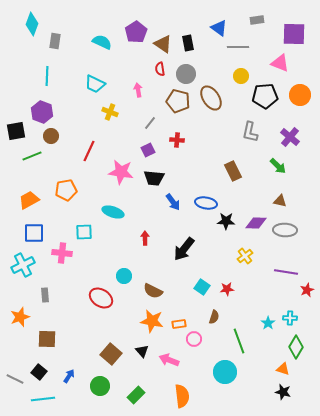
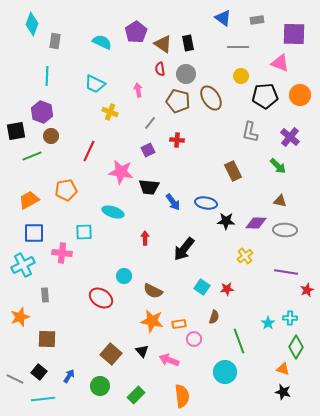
blue triangle at (219, 28): moved 4 px right, 10 px up
black trapezoid at (154, 178): moved 5 px left, 9 px down
